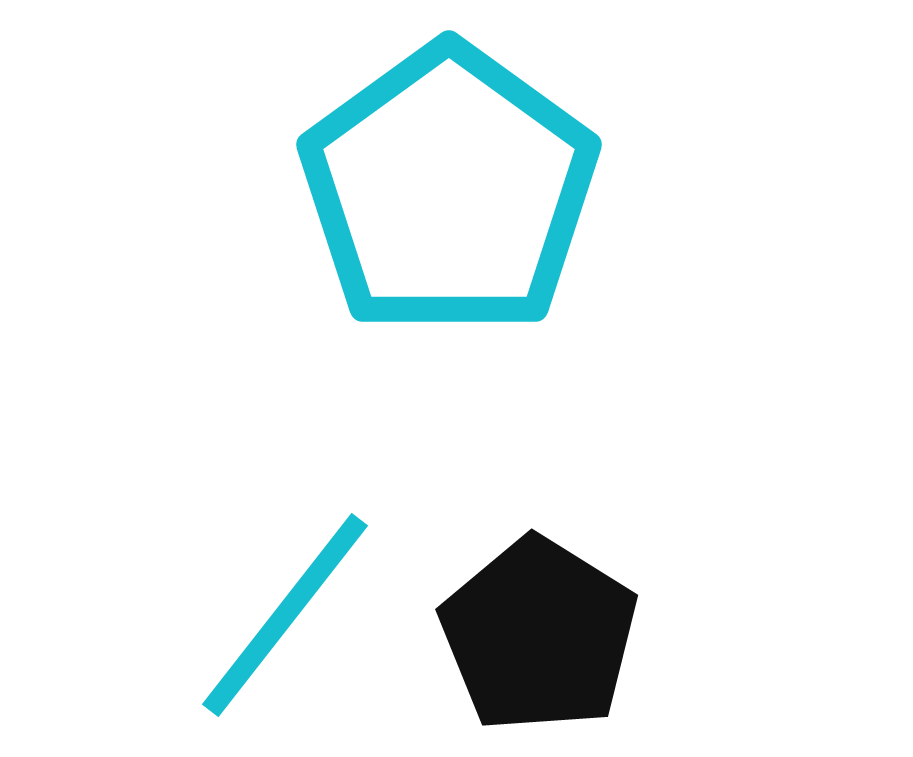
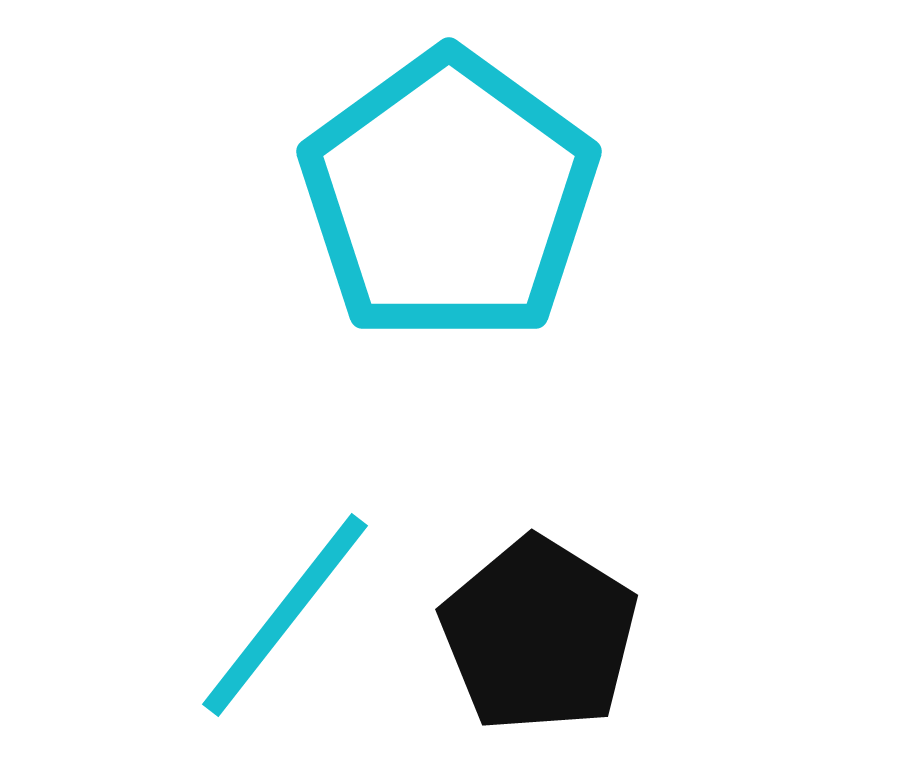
cyan pentagon: moved 7 px down
